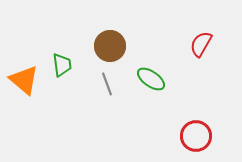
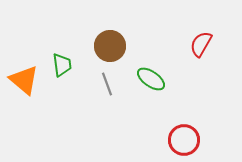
red circle: moved 12 px left, 4 px down
